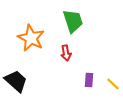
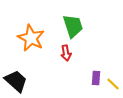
green trapezoid: moved 5 px down
purple rectangle: moved 7 px right, 2 px up
